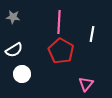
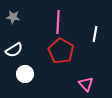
pink line: moved 1 px left
white line: moved 3 px right
white circle: moved 3 px right
pink triangle: rotated 21 degrees counterclockwise
